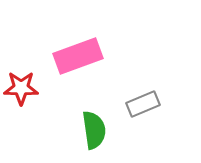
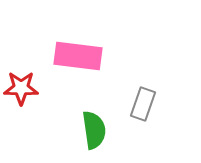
pink rectangle: rotated 27 degrees clockwise
gray rectangle: rotated 48 degrees counterclockwise
